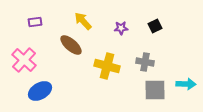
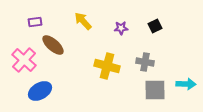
brown ellipse: moved 18 px left
